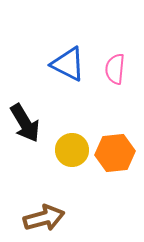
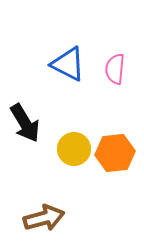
yellow circle: moved 2 px right, 1 px up
